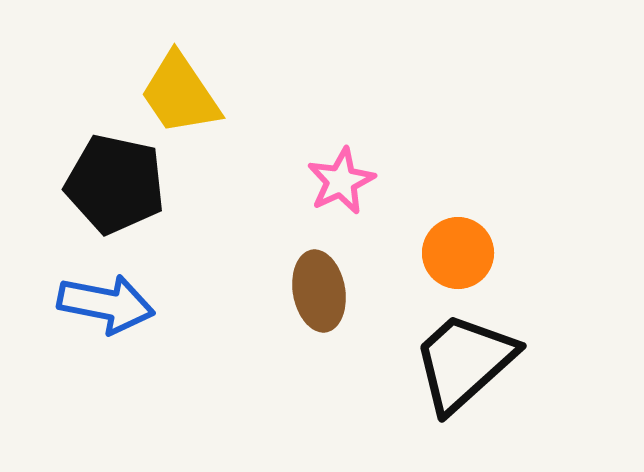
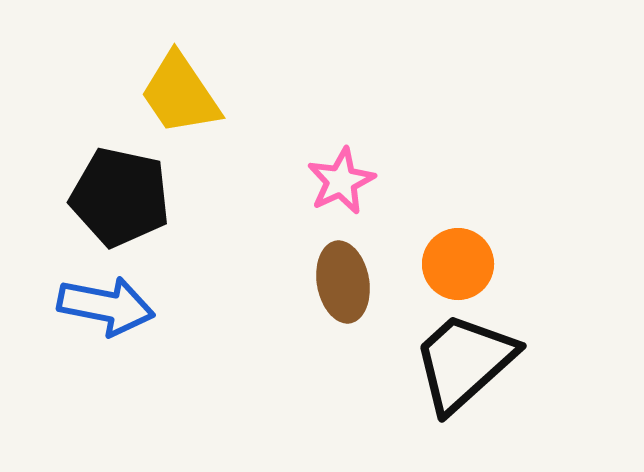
black pentagon: moved 5 px right, 13 px down
orange circle: moved 11 px down
brown ellipse: moved 24 px right, 9 px up
blue arrow: moved 2 px down
